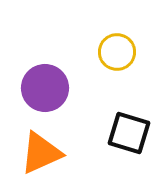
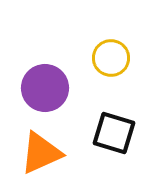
yellow circle: moved 6 px left, 6 px down
black square: moved 15 px left
